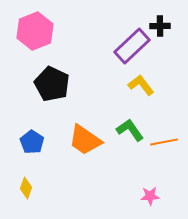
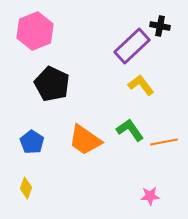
black cross: rotated 12 degrees clockwise
